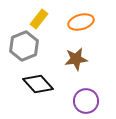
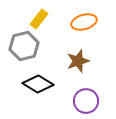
orange ellipse: moved 3 px right
gray hexagon: rotated 8 degrees clockwise
brown star: moved 2 px right, 2 px down; rotated 10 degrees counterclockwise
black diamond: rotated 16 degrees counterclockwise
